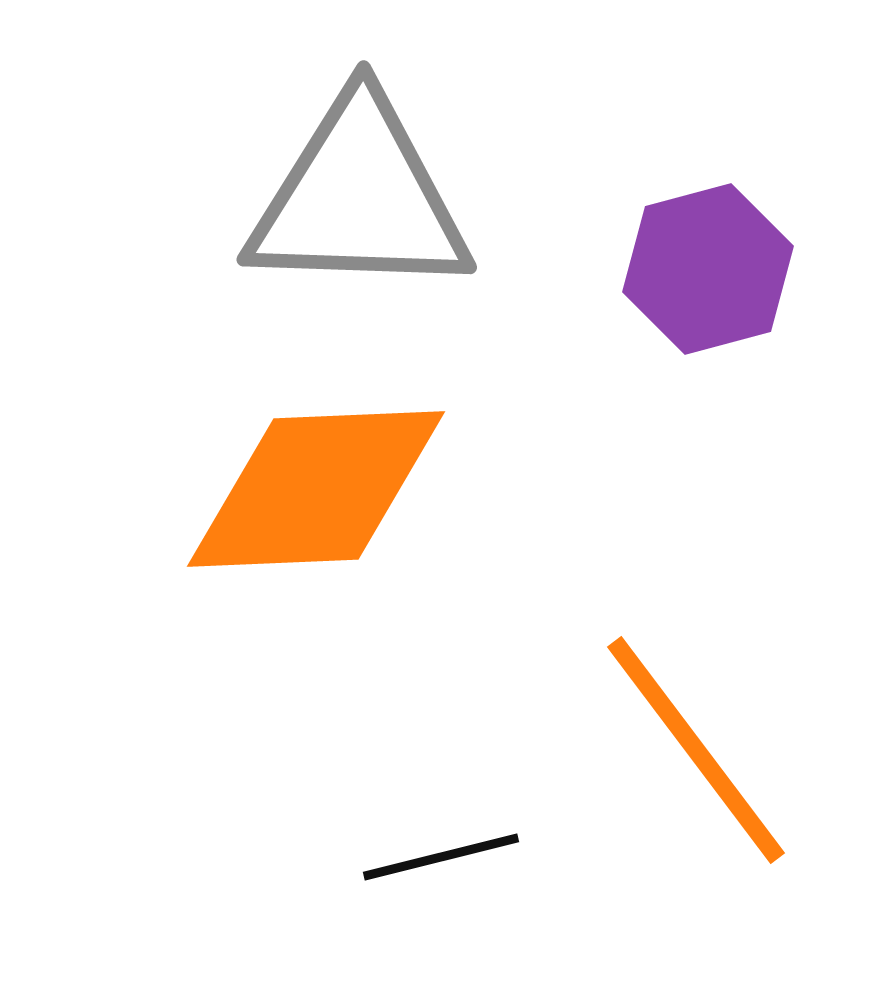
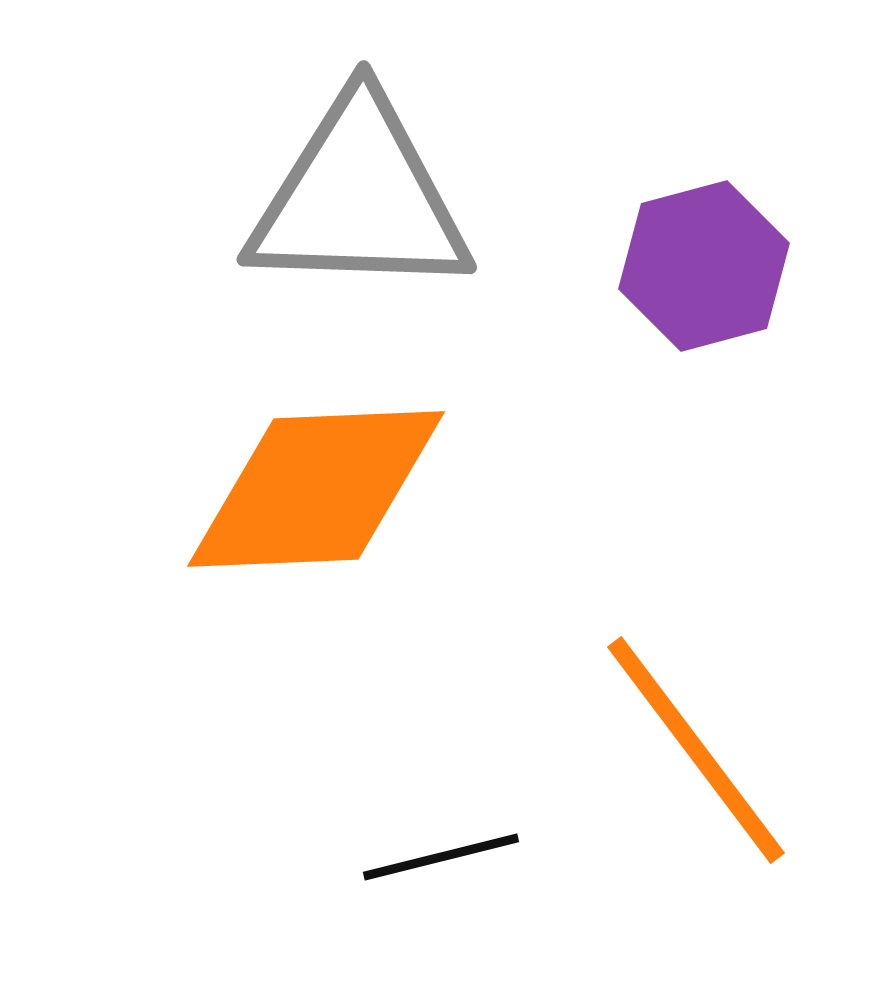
purple hexagon: moved 4 px left, 3 px up
